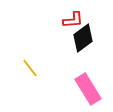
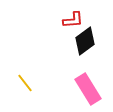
black diamond: moved 2 px right, 3 px down
yellow line: moved 5 px left, 15 px down
